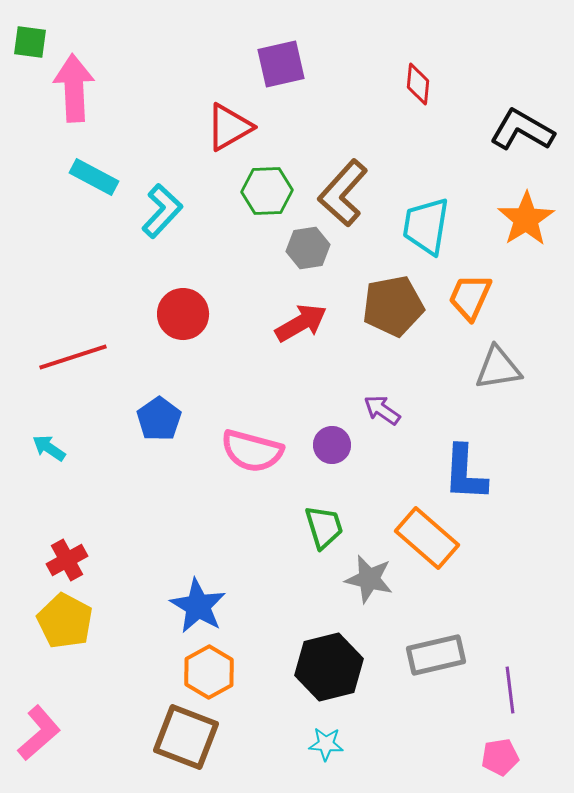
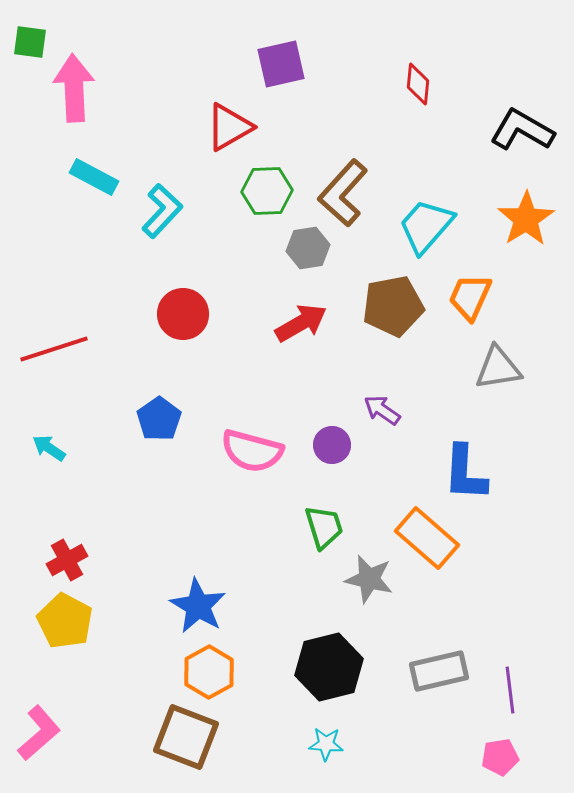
cyan trapezoid: rotated 32 degrees clockwise
red line: moved 19 px left, 8 px up
gray rectangle: moved 3 px right, 16 px down
